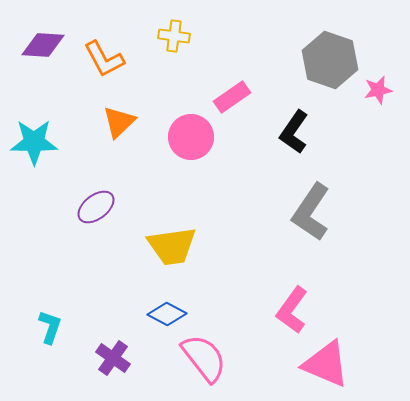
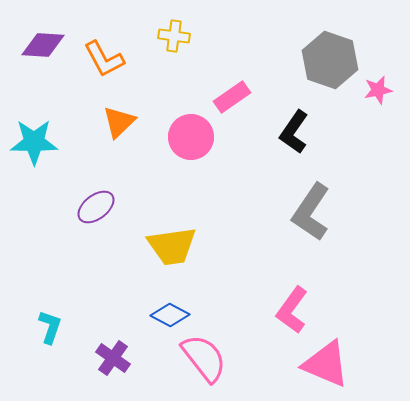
blue diamond: moved 3 px right, 1 px down
